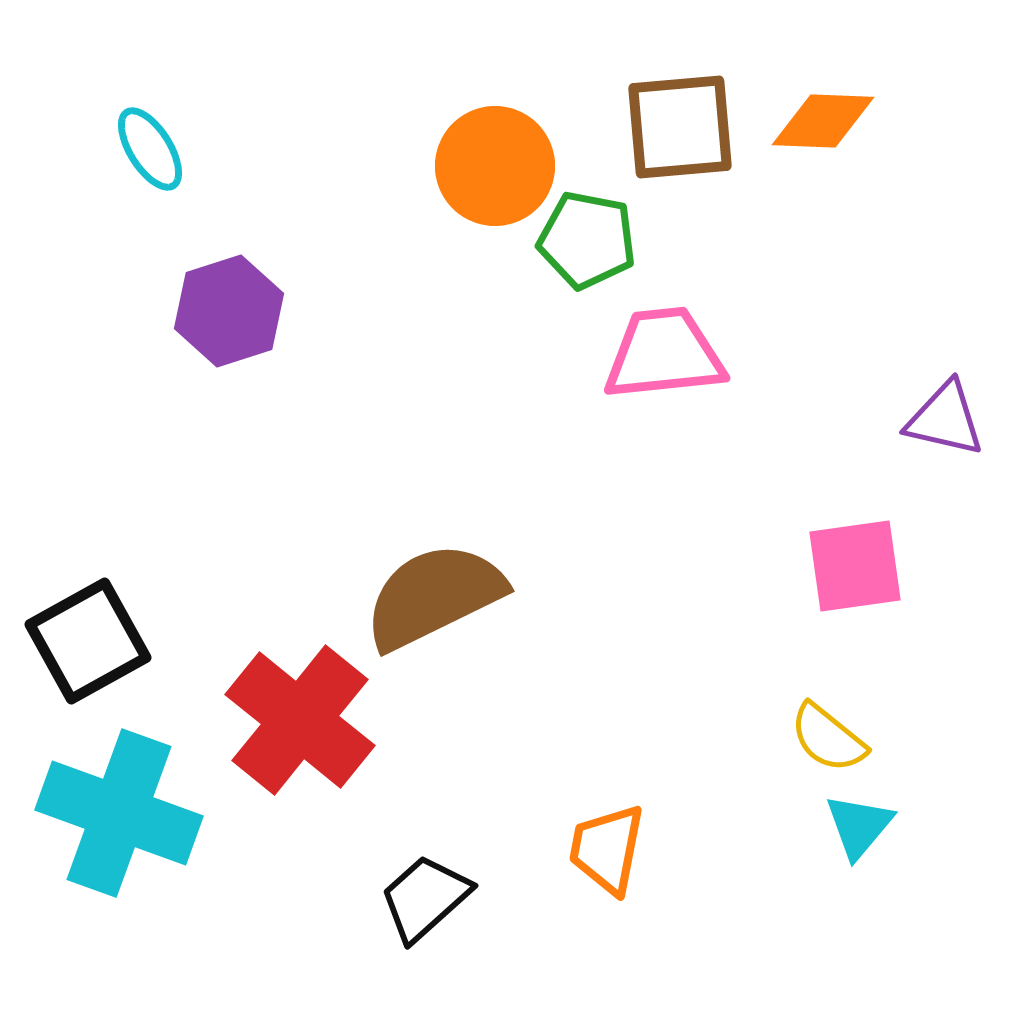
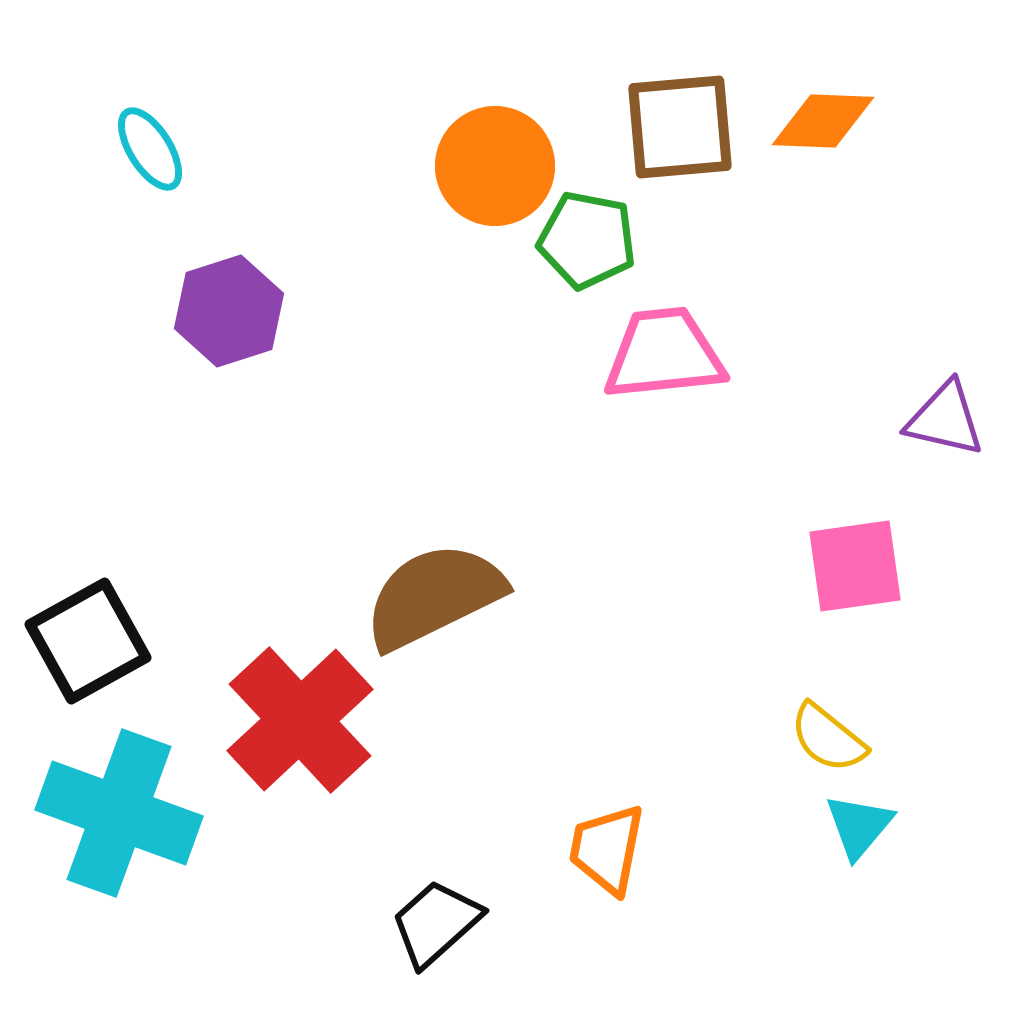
red cross: rotated 8 degrees clockwise
black trapezoid: moved 11 px right, 25 px down
